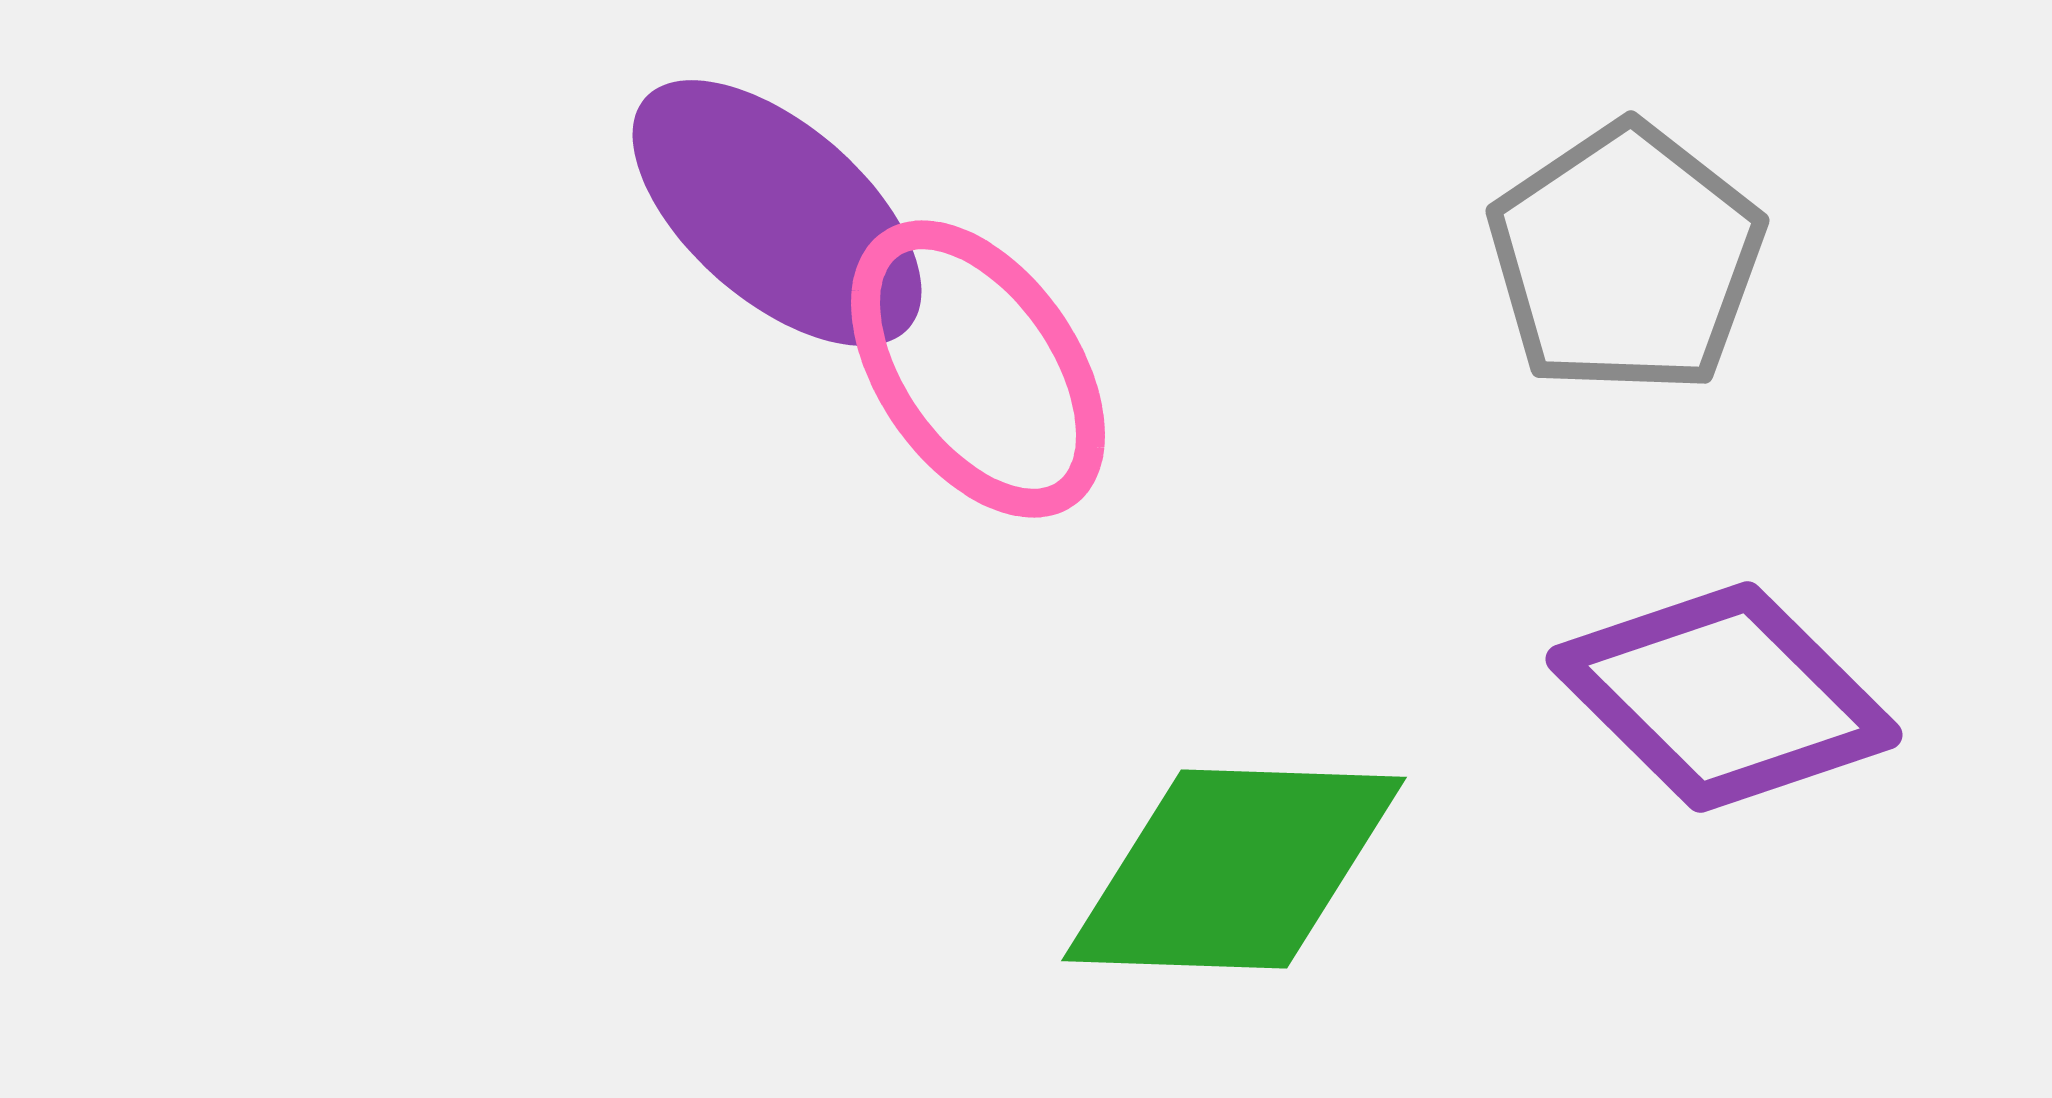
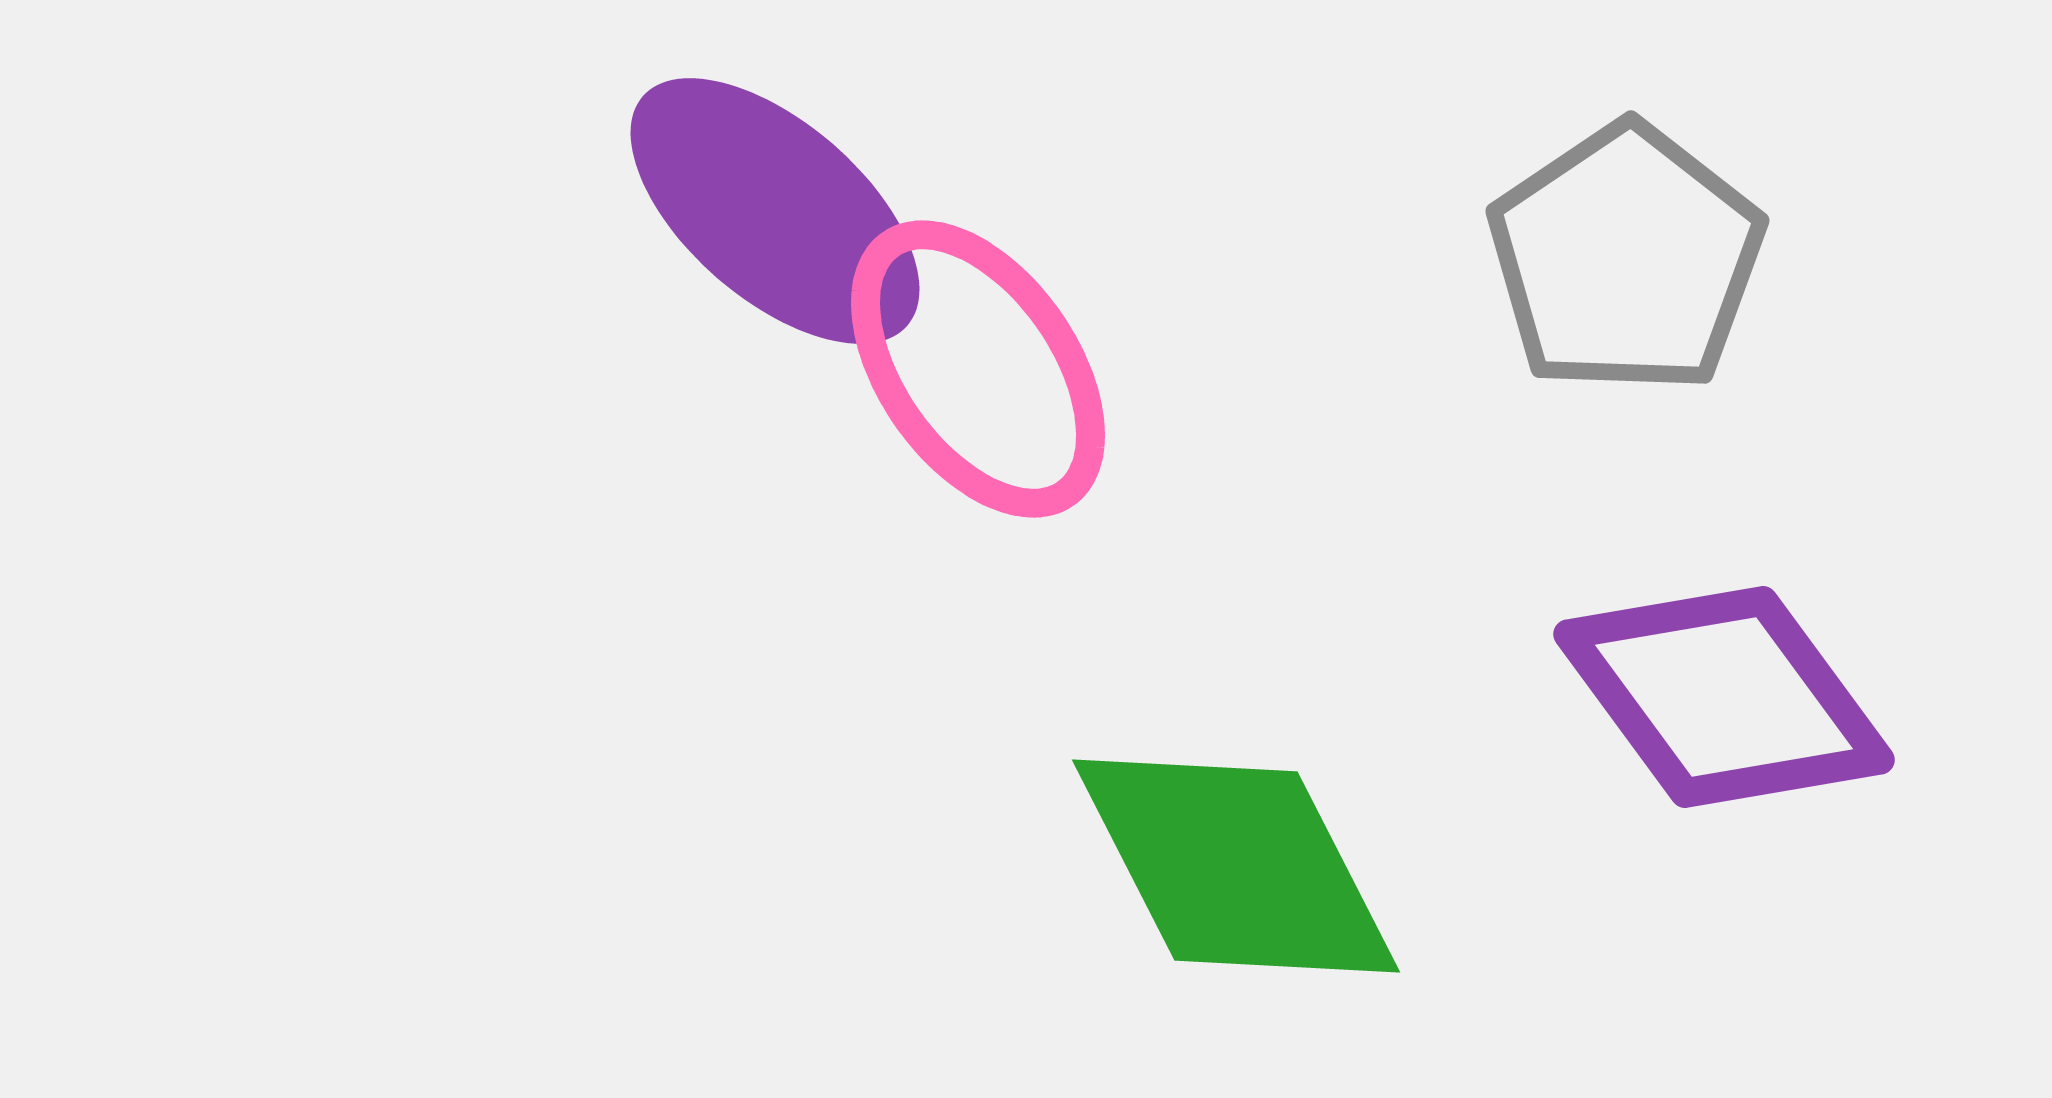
purple ellipse: moved 2 px left, 2 px up
purple diamond: rotated 9 degrees clockwise
green diamond: moved 2 px right, 3 px up; rotated 61 degrees clockwise
